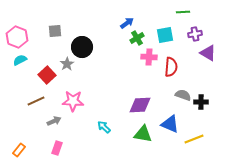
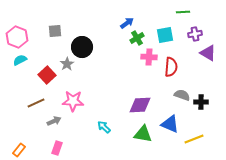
gray semicircle: moved 1 px left
brown line: moved 2 px down
